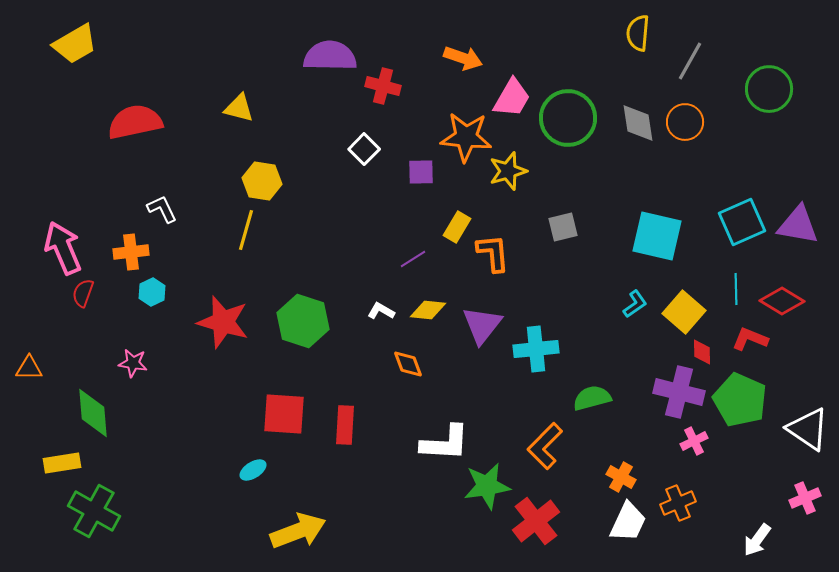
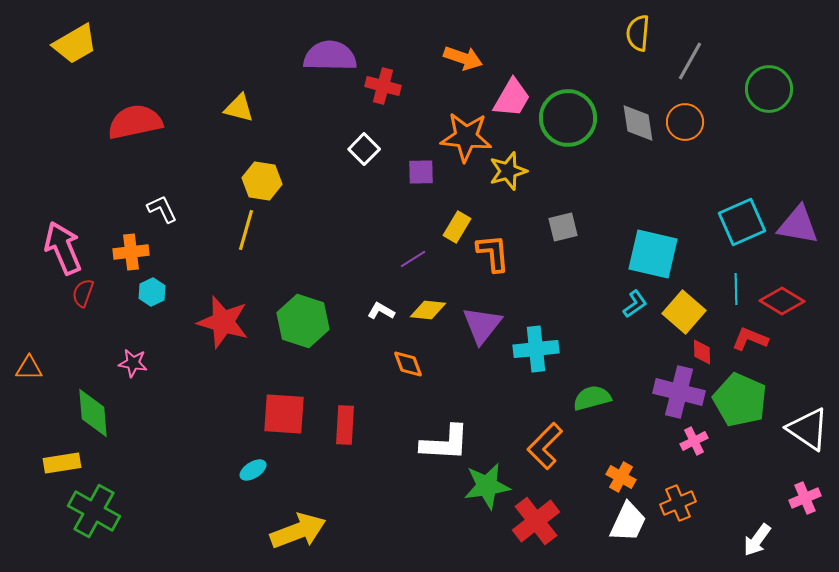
cyan square at (657, 236): moved 4 px left, 18 px down
